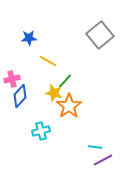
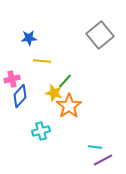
yellow line: moved 6 px left; rotated 24 degrees counterclockwise
